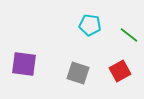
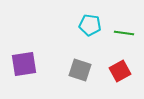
green line: moved 5 px left, 2 px up; rotated 30 degrees counterclockwise
purple square: rotated 16 degrees counterclockwise
gray square: moved 2 px right, 3 px up
